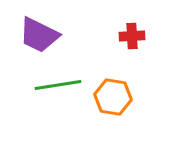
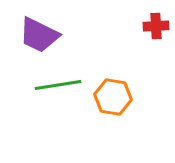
red cross: moved 24 px right, 10 px up
